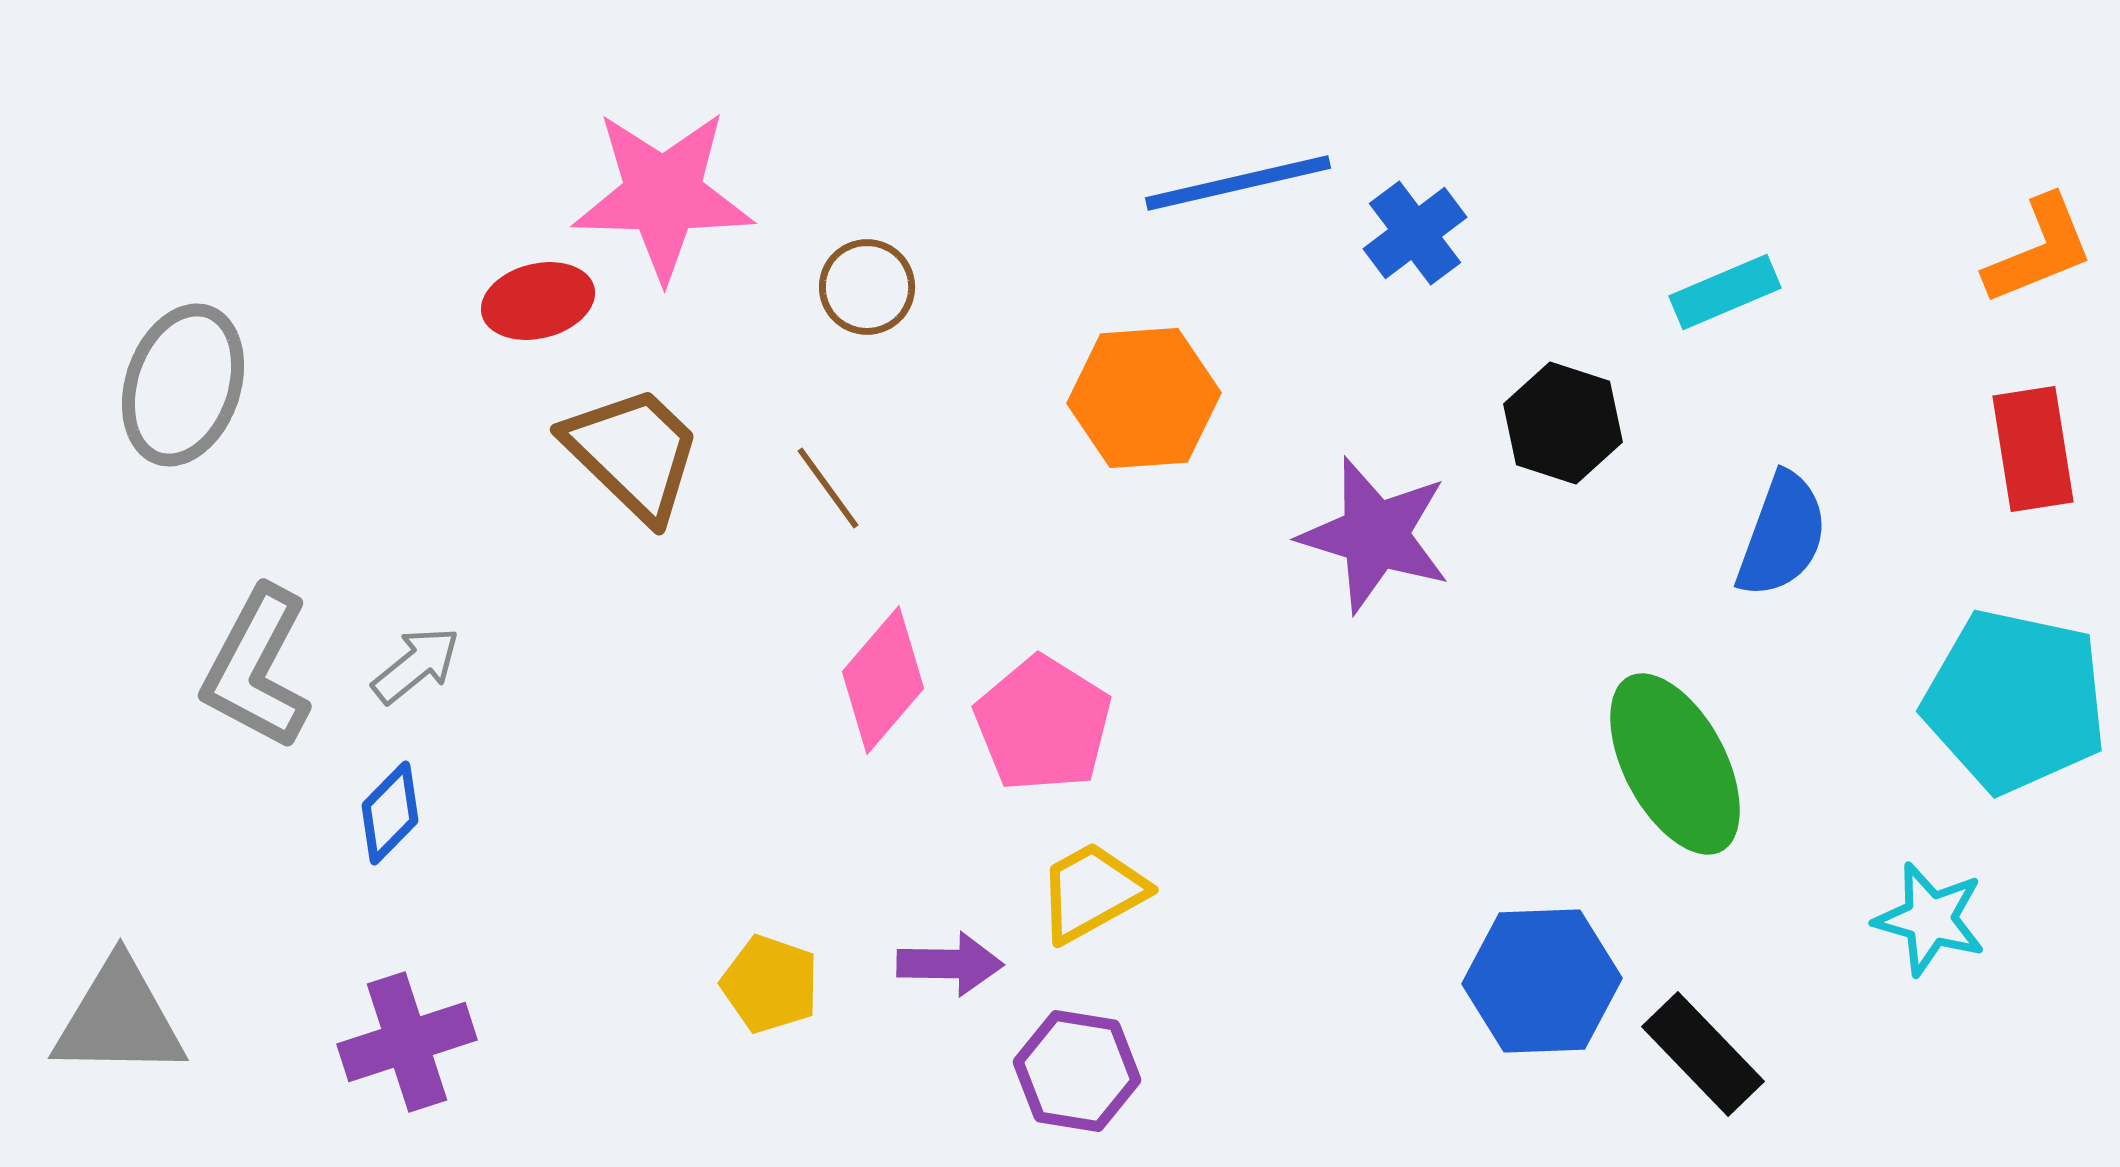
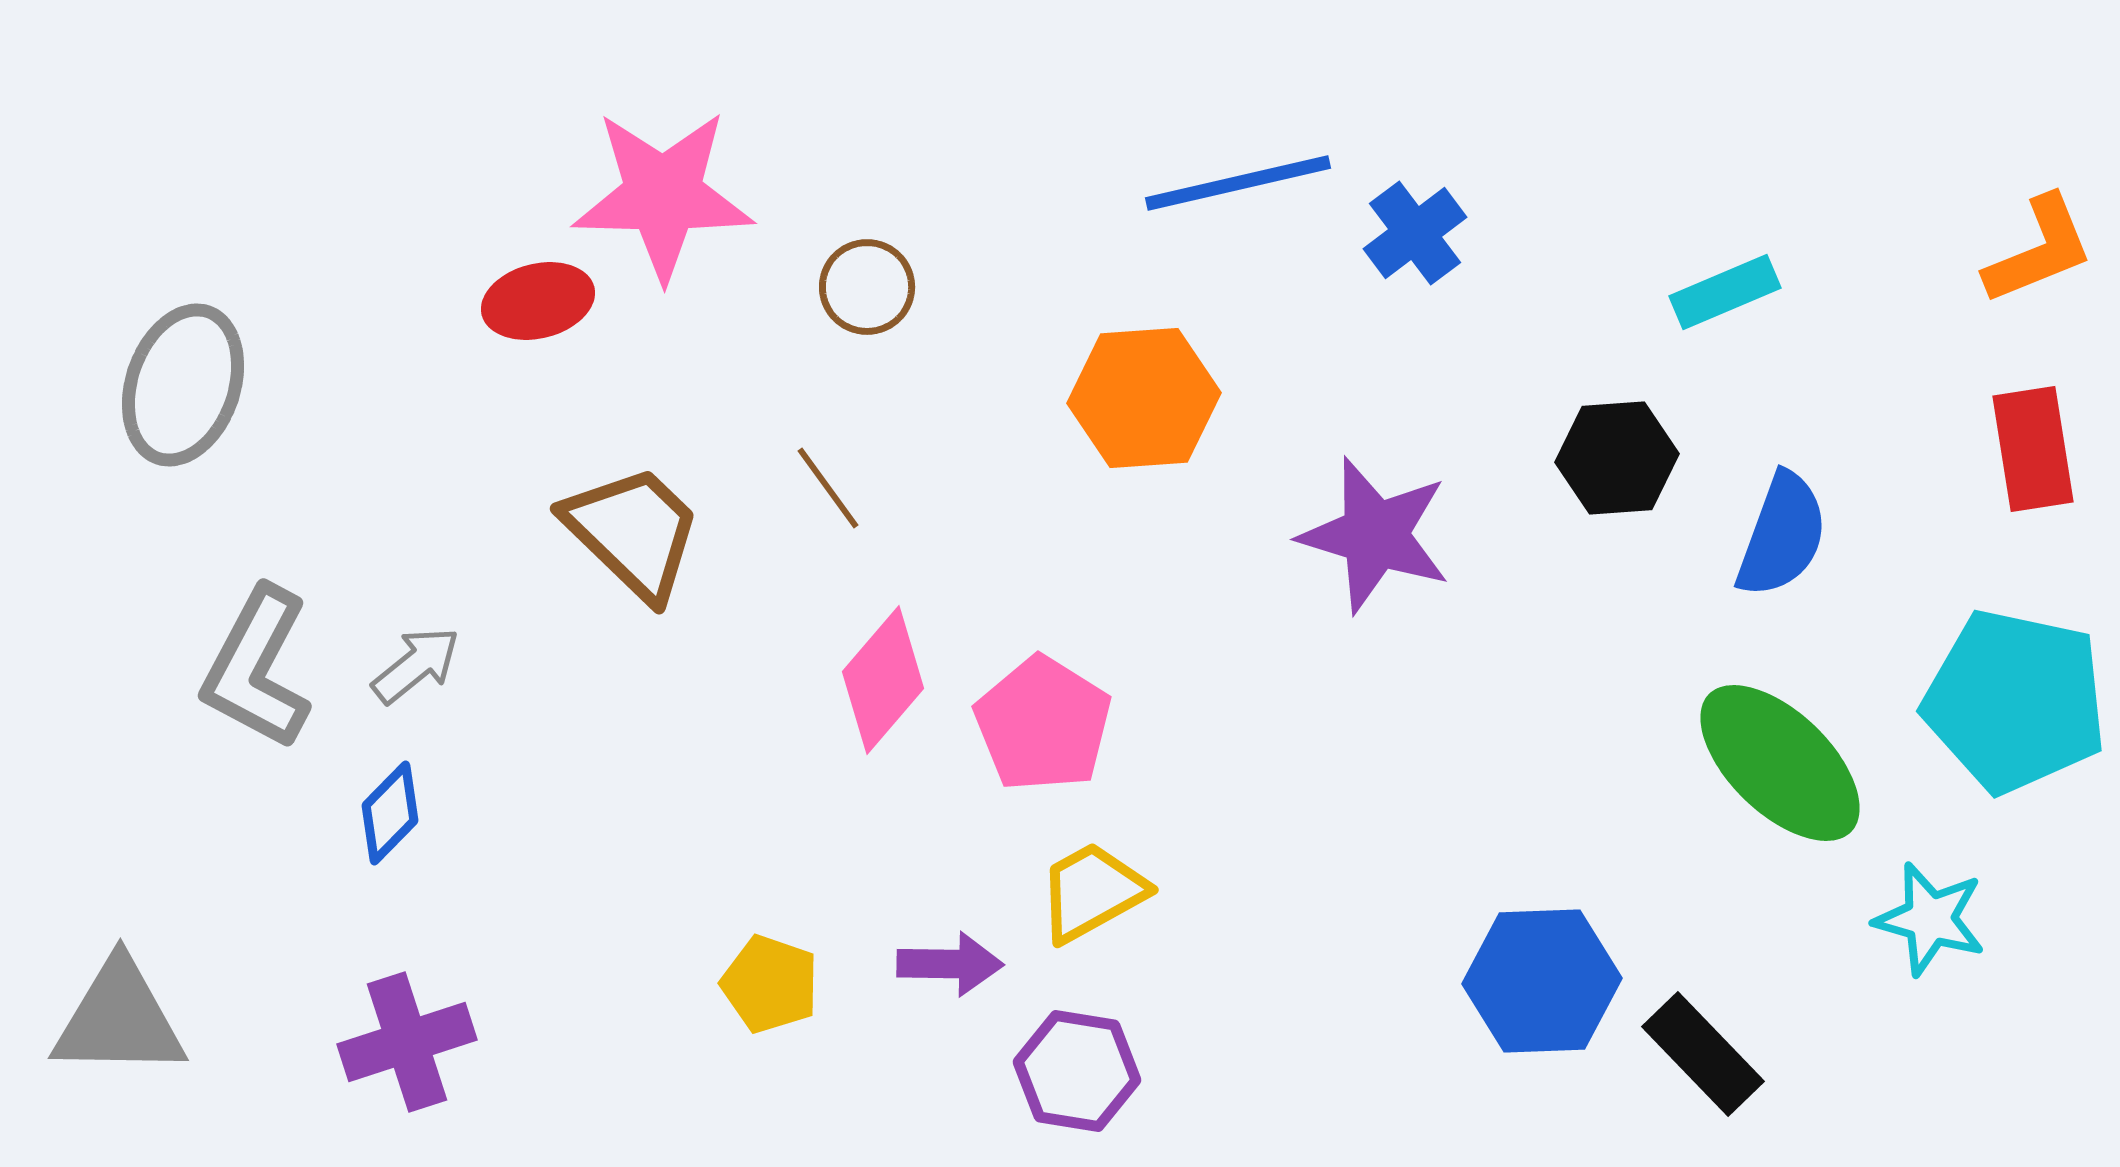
black hexagon: moved 54 px right, 35 px down; rotated 22 degrees counterclockwise
brown trapezoid: moved 79 px down
green ellipse: moved 105 px right, 1 px up; rotated 18 degrees counterclockwise
